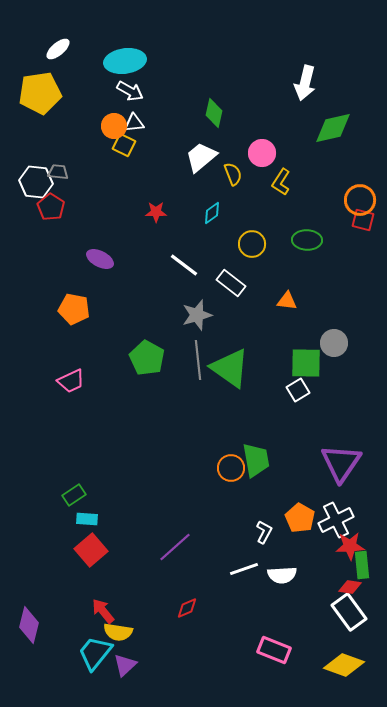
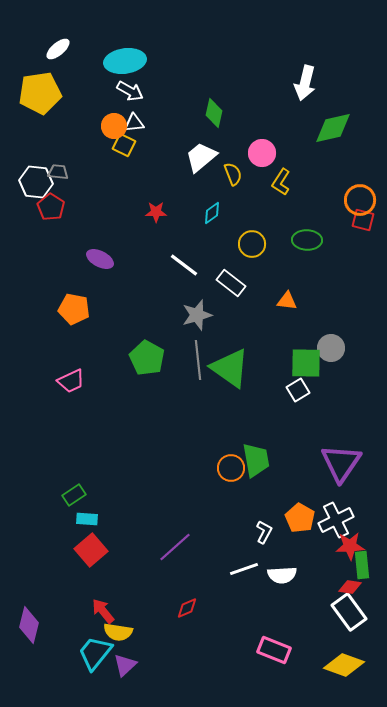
gray circle at (334, 343): moved 3 px left, 5 px down
